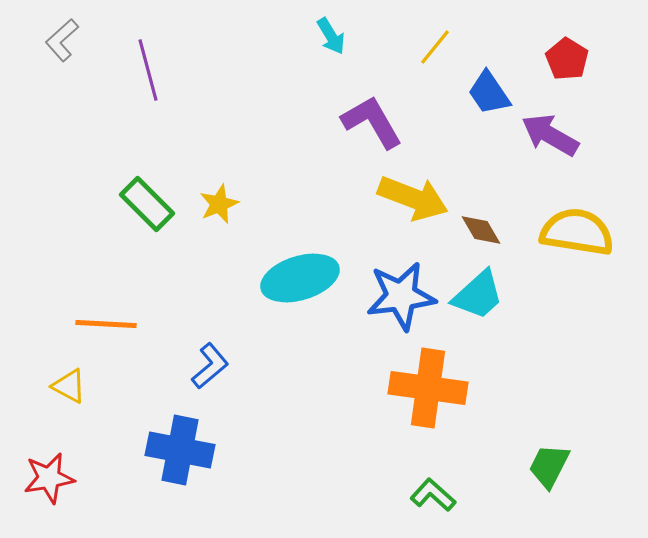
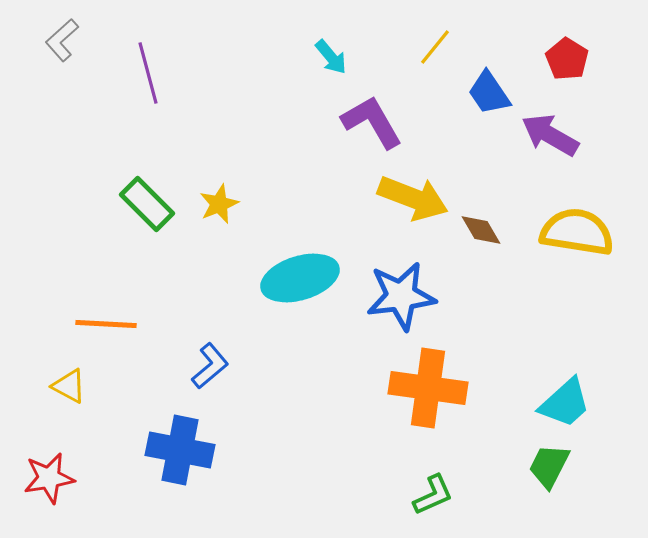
cyan arrow: moved 21 px down; rotated 9 degrees counterclockwise
purple line: moved 3 px down
cyan trapezoid: moved 87 px right, 108 px down
green L-shape: rotated 114 degrees clockwise
